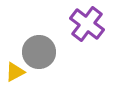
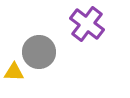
yellow triangle: moved 1 px left; rotated 30 degrees clockwise
